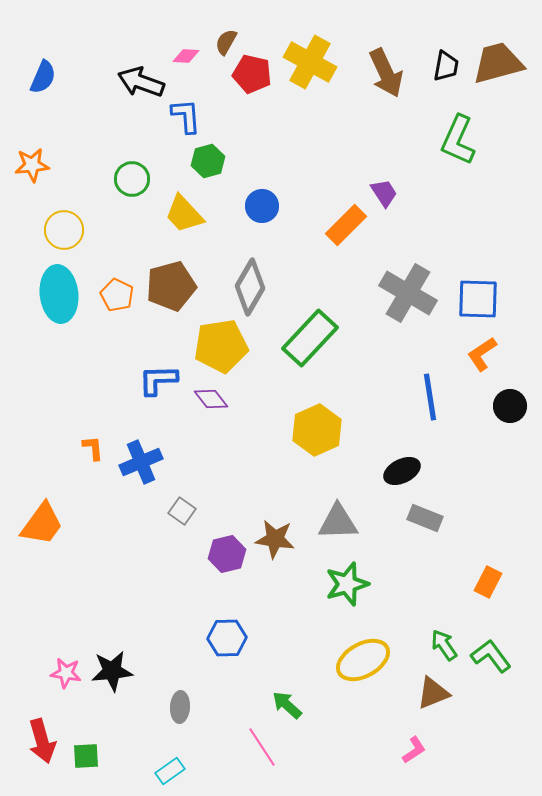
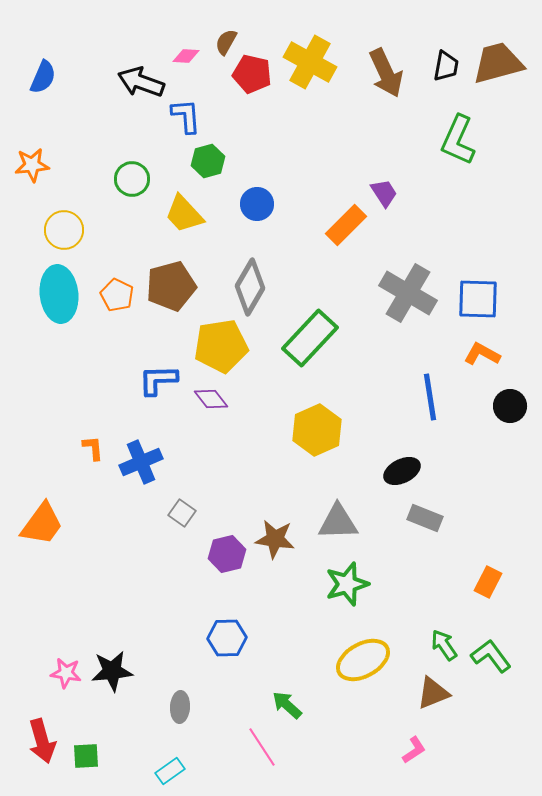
blue circle at (262, 206): moved 5 px left, 2 px up
orange L-shape at (482, 354): rotated 63 degrees clockwise
gray square at (182, 511): moved 2 px down
